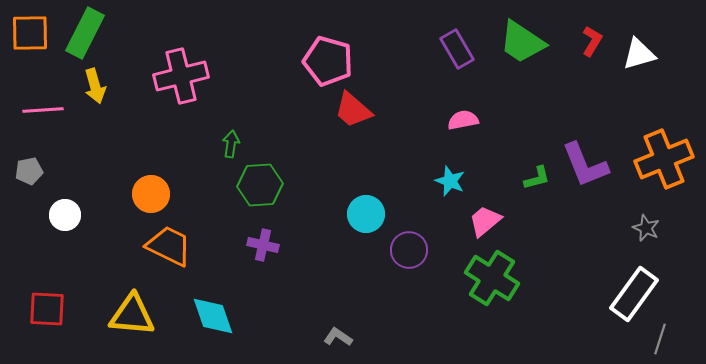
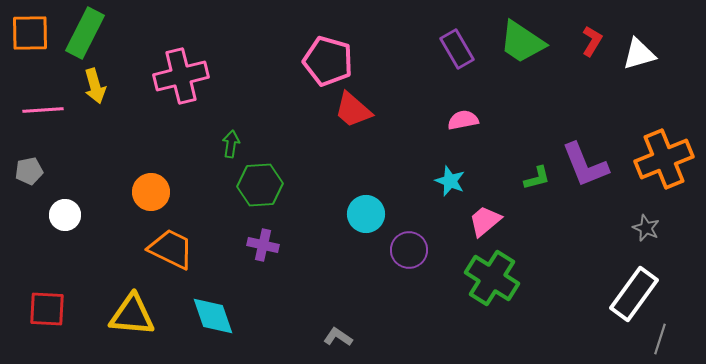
orange circle: moved 2 px up
orange trapezoid: moved 2 px right, 3 px down
